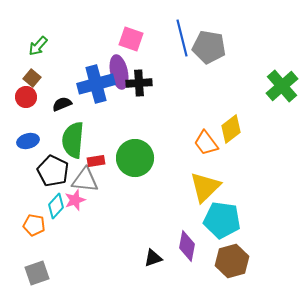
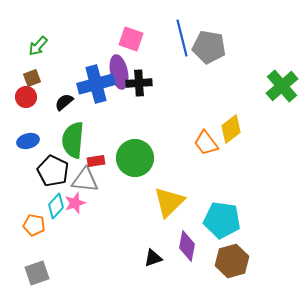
brown square: rotated 30 degrees clockwise
black semicircle: moved 2 px right, 2 px up; rotated 18 degrees counterclockwise
yellow triangle: moved 36 px left, 15 px down
pink star: moved 3 px down
